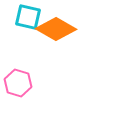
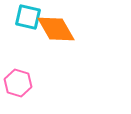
orange diamond: rotated 30 degrees clockwise
